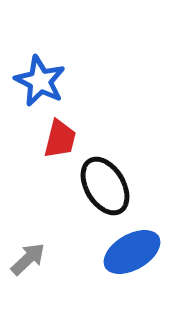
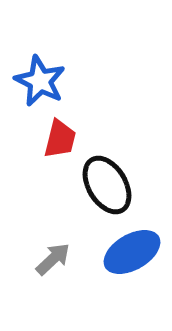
black ellipse: moved 2 px right, 1 px up
gray arrow: moved 25 px right
